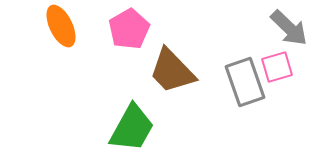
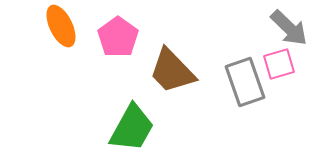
pink pentagon: moved 11 px left, 8 px down; rotated 6 degrees counterclockwise
pink square: moved 2 px right, 3 px up
